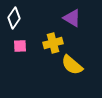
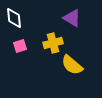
white diamond: rotated 40 degrees counterclockwise
pink square: rotated 16 degrees counterclockwise
